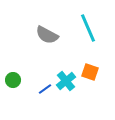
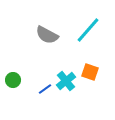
cyan line: moved 2 px down; rotated 64 degrees clockwise
